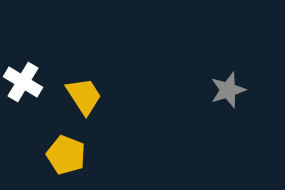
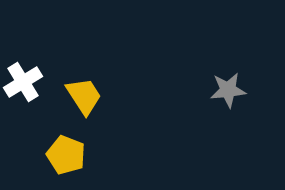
white cross: rotated 27 degrees clockwise
gray star: rotated 12 degrees clockwise
